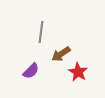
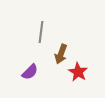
brown arrow: rotated 36 degrees counterclockwise
purple semicircle: moved 1 px left, 1 px down
